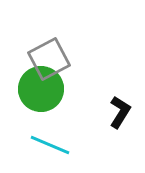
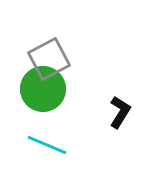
green circle: moved 2 px right
cyan line: moved 3 px left
